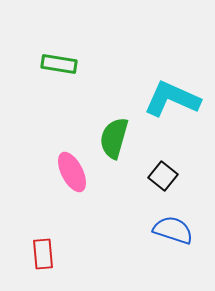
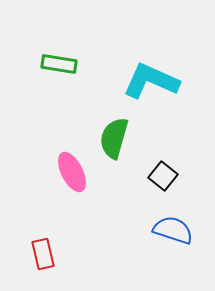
cyan L-shape: moved 21 px left, 18 px up
red rectangle: rotated 8 degrees counterclockwise
